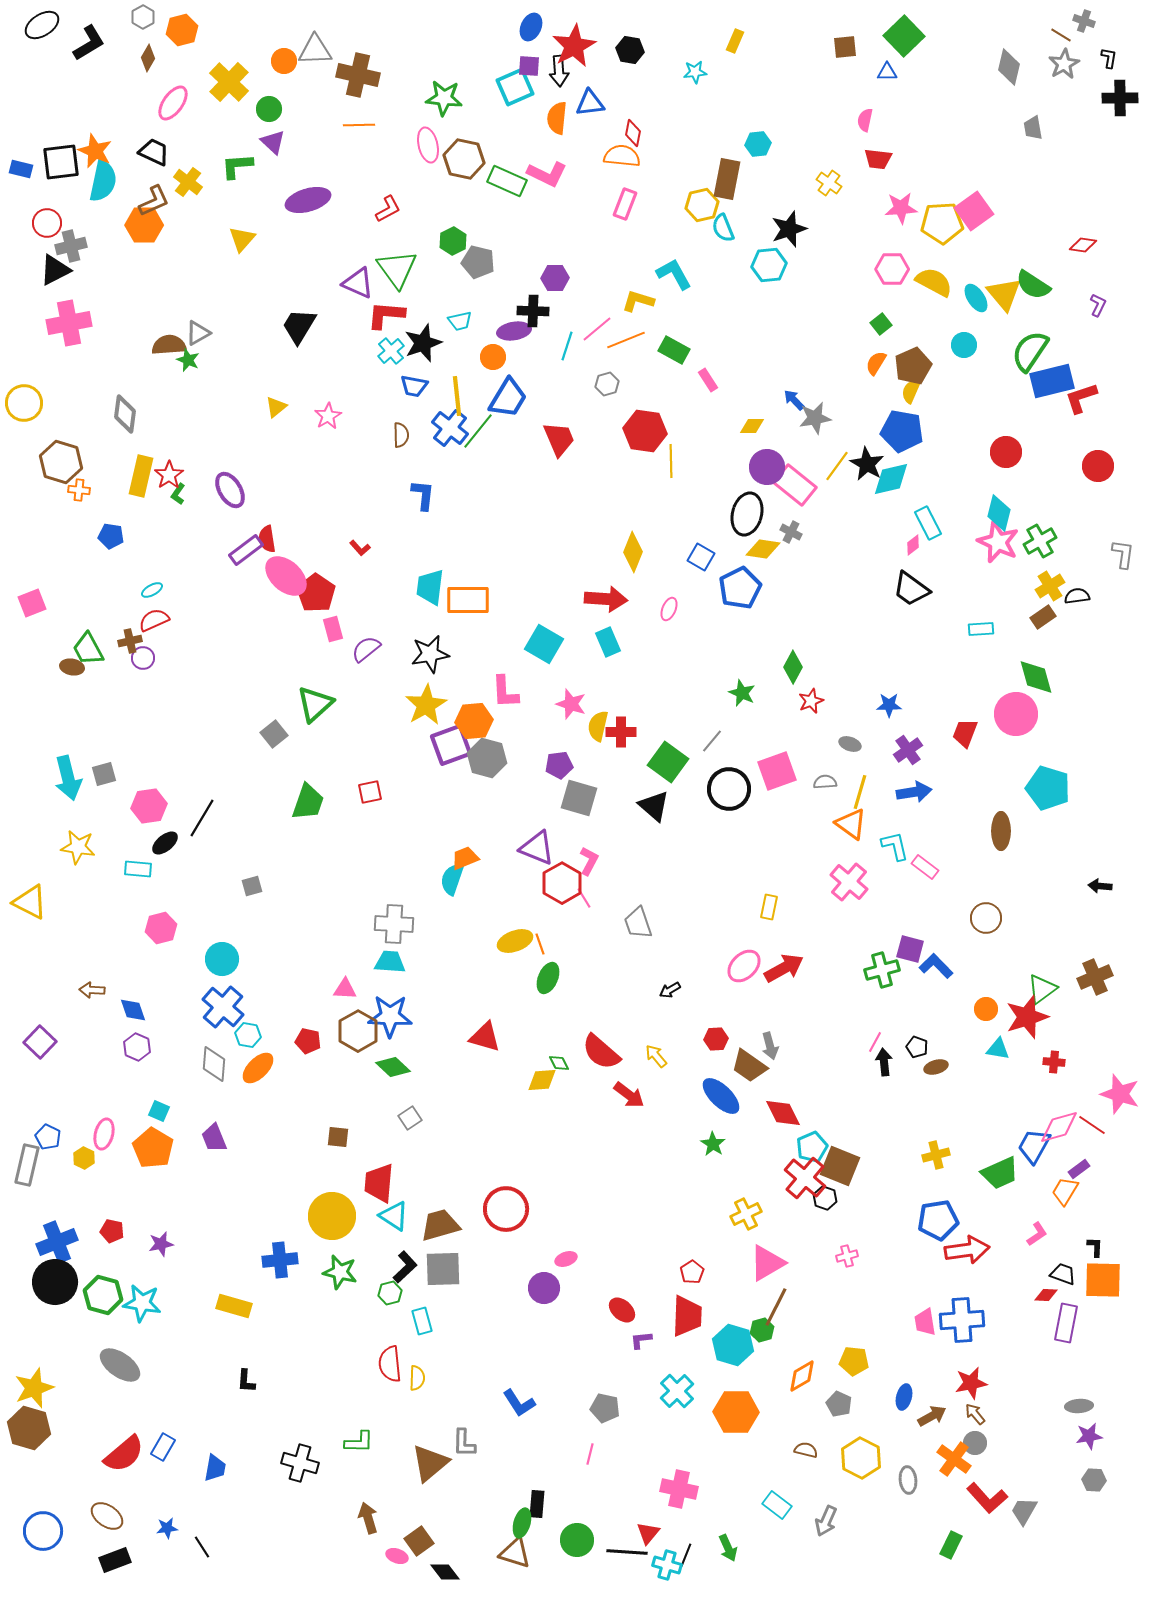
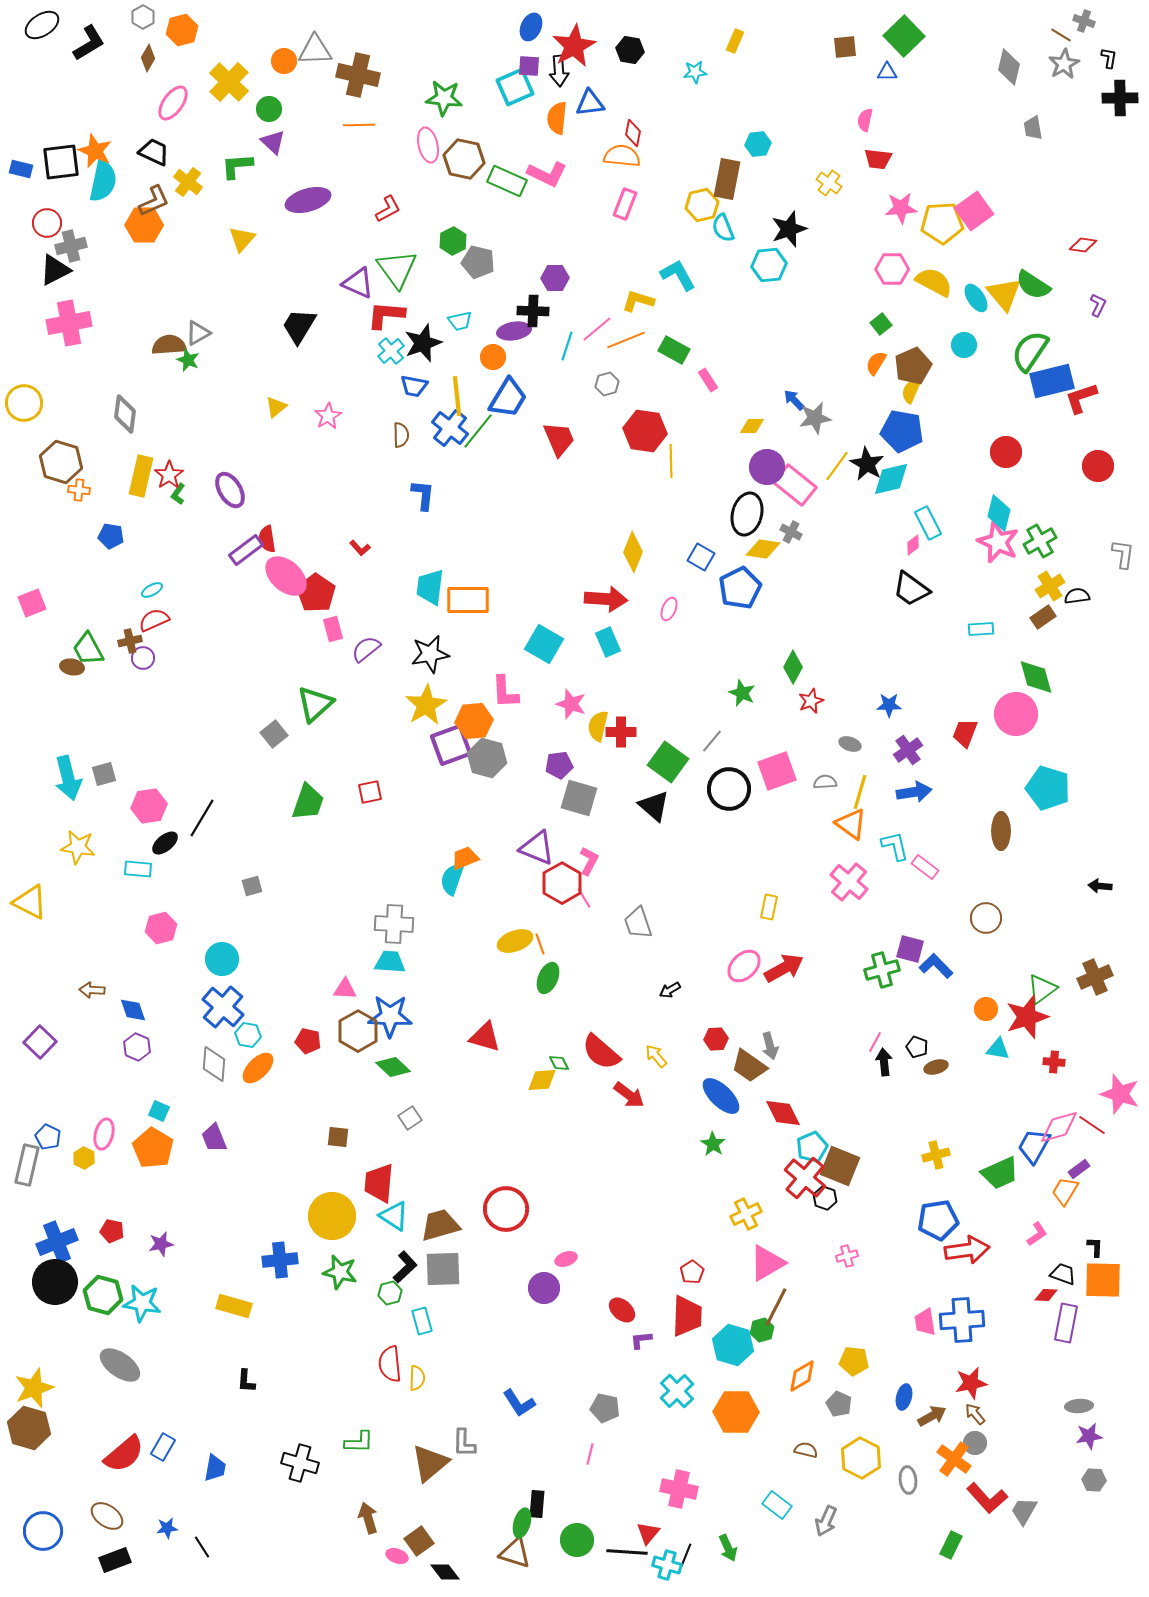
cyan L-shape at (674, 274): moved 4 px right, 1 px down
